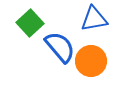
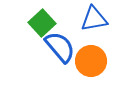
green square: moved 12 px right
